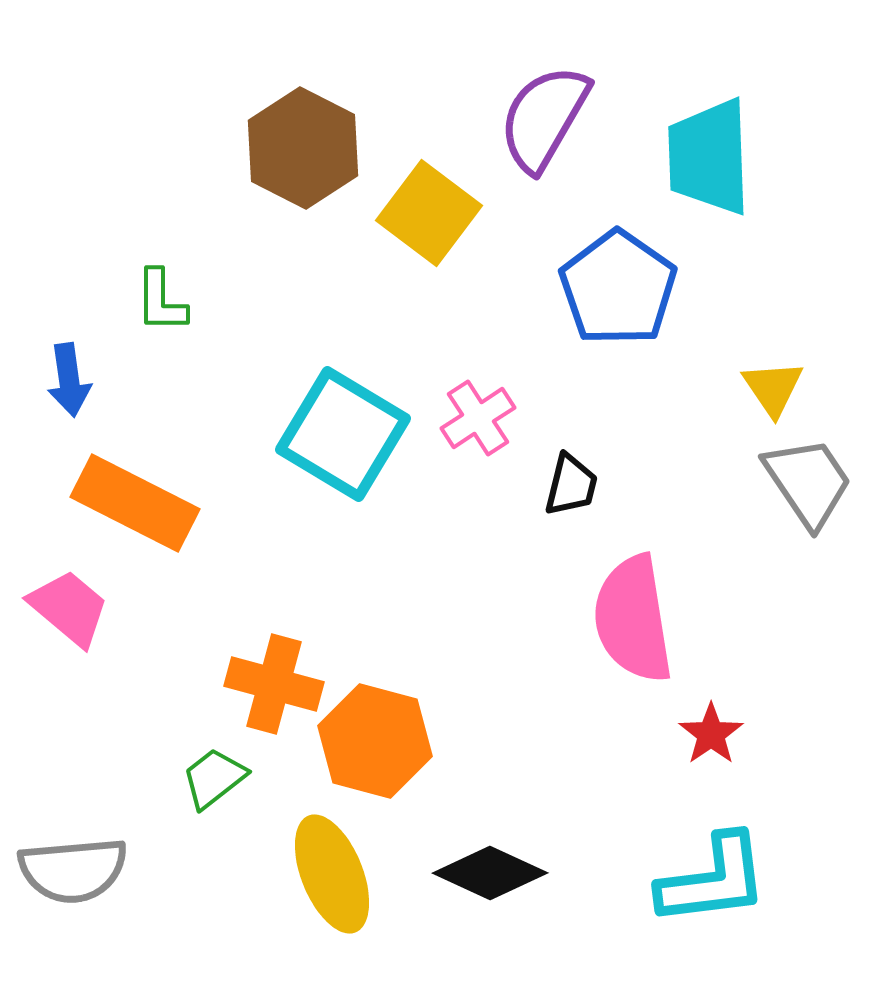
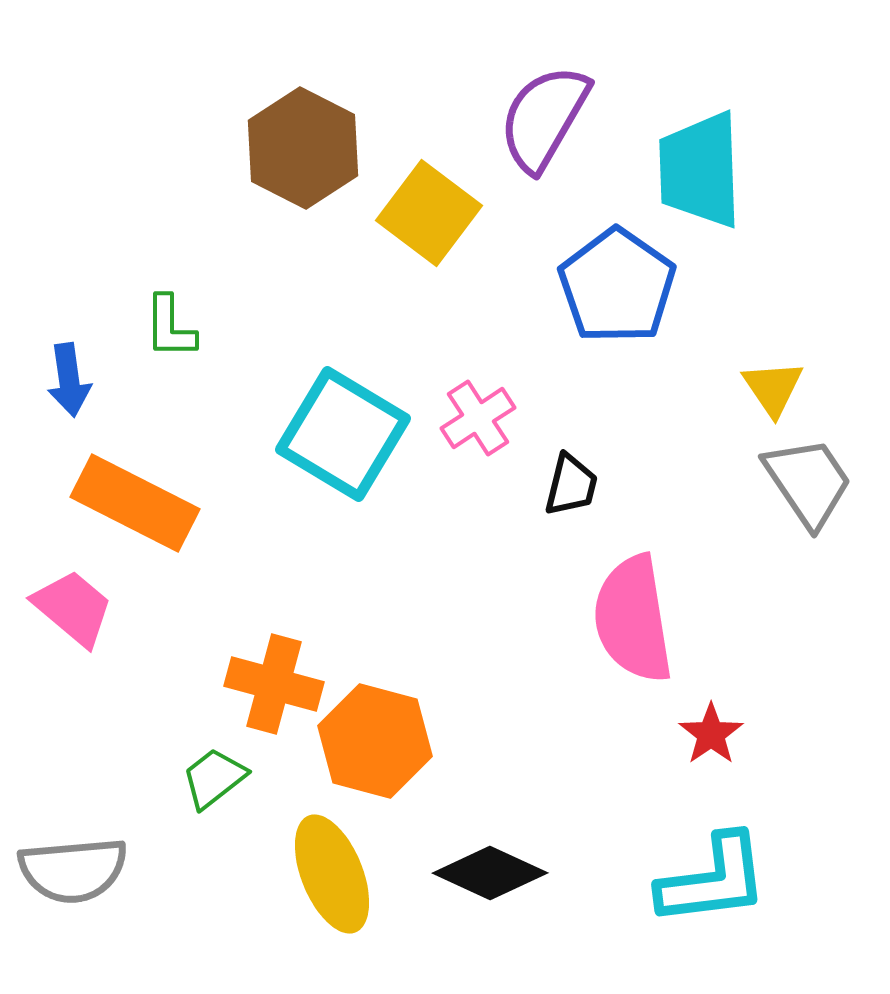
cyan trapezoid: moved 9 px left, 13 px down
blue pentagon: moved 1 px left, 2 px up
green L-shape: moved 9 px right, 26 px down
pink trapezoid: moved 4 px right
